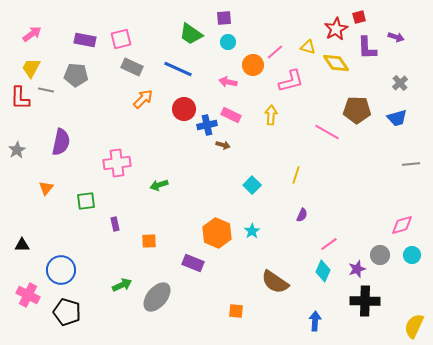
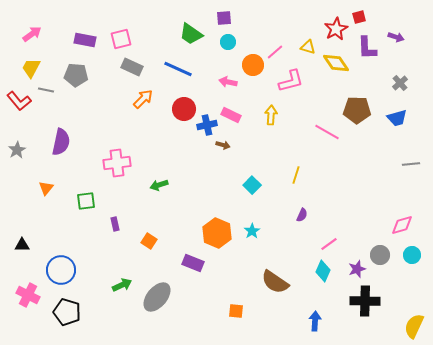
red L-shape at (20, 98): moved 1 px left, 3 px down; rotated 40 degrees counterclockwise
orange square at (149, 241): rotated 35 degrees clockwise
